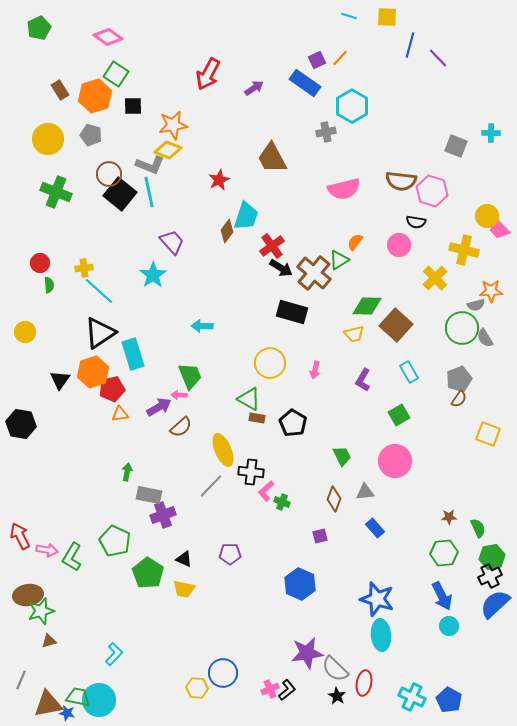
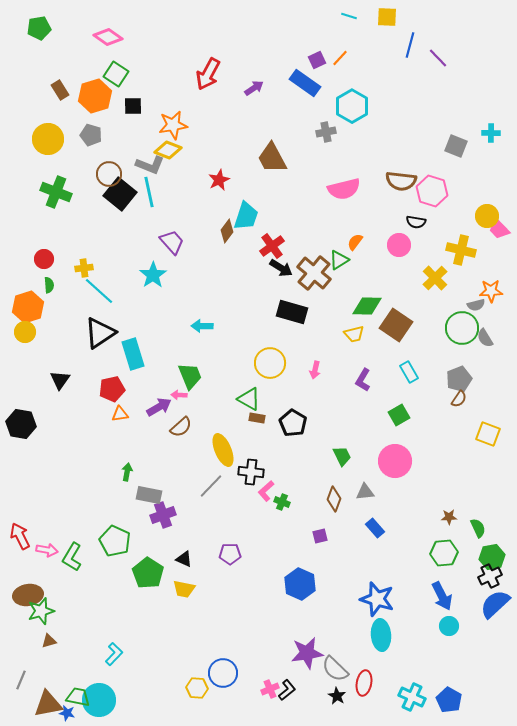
green pentagon at (39, 28): rotated 15 degrees clockwise
yellow cross at (464, 250): moved 3 px left
red circle at (40, 263): moved 4 px right, 4 px up
brown square at (396, 325): rotated 8 degrees counterclockwise
orange hexagon at (93, 372): moved 65 px left, 65 px up
